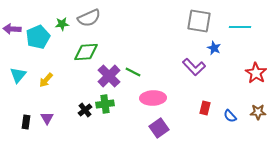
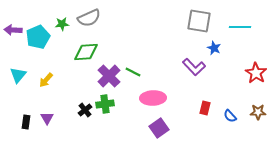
purple arrow: moved 1 px right, 1 px down
